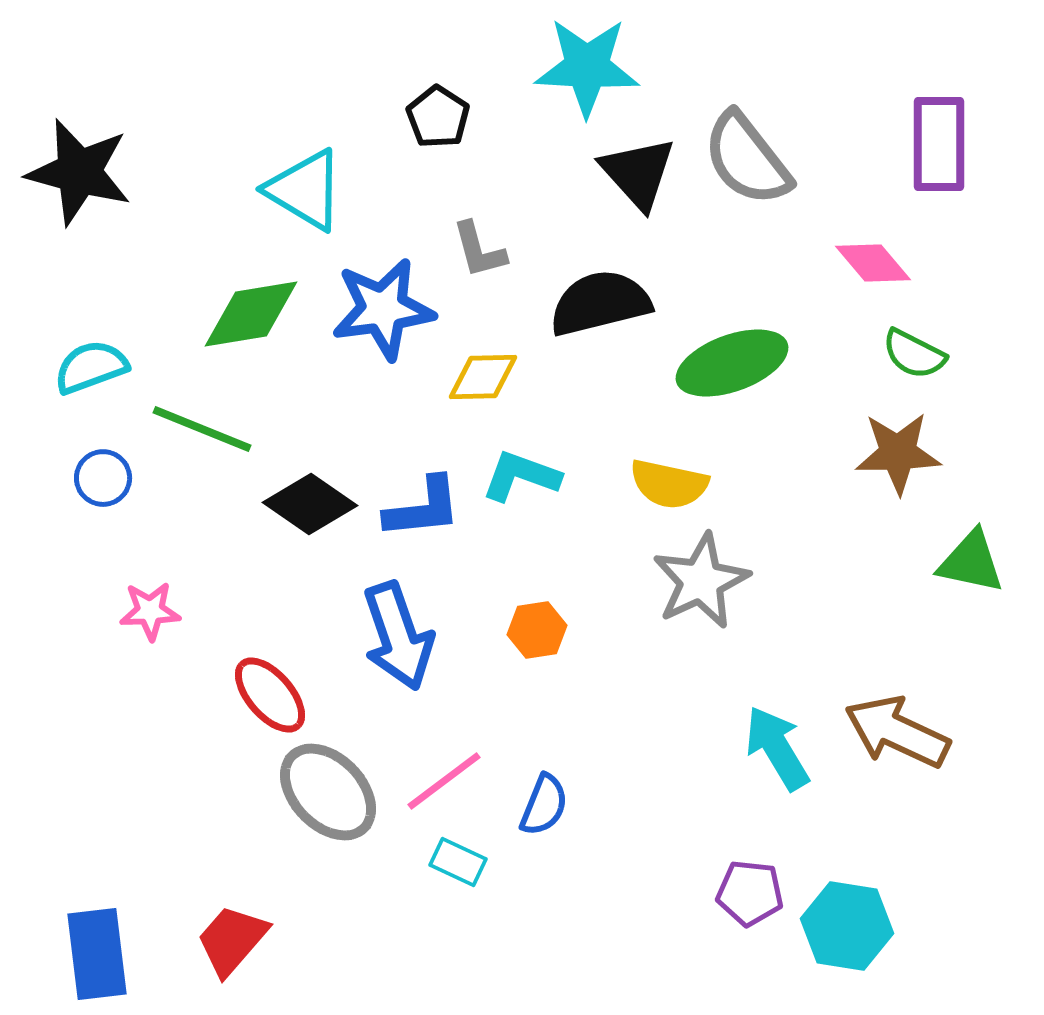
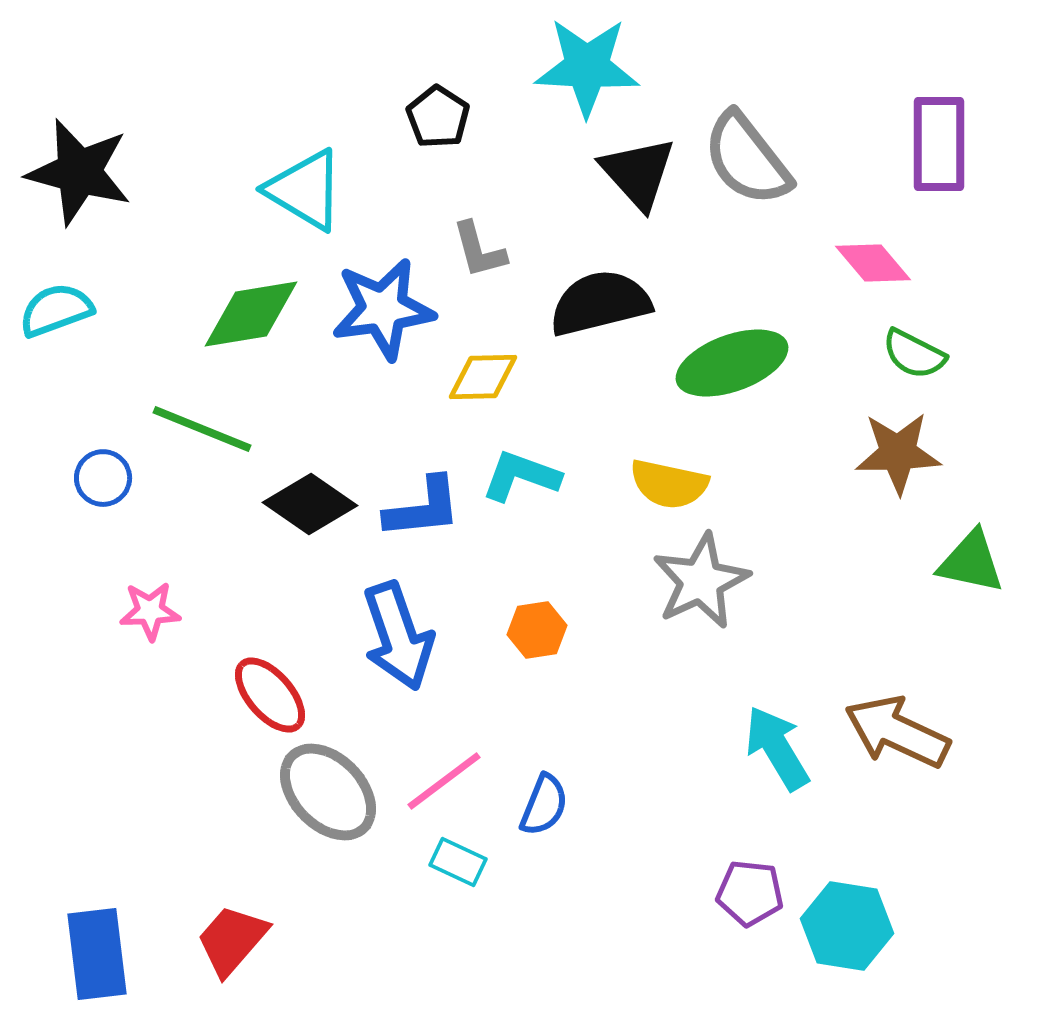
cyan semicircle: moved 35 px left, 57 px up
